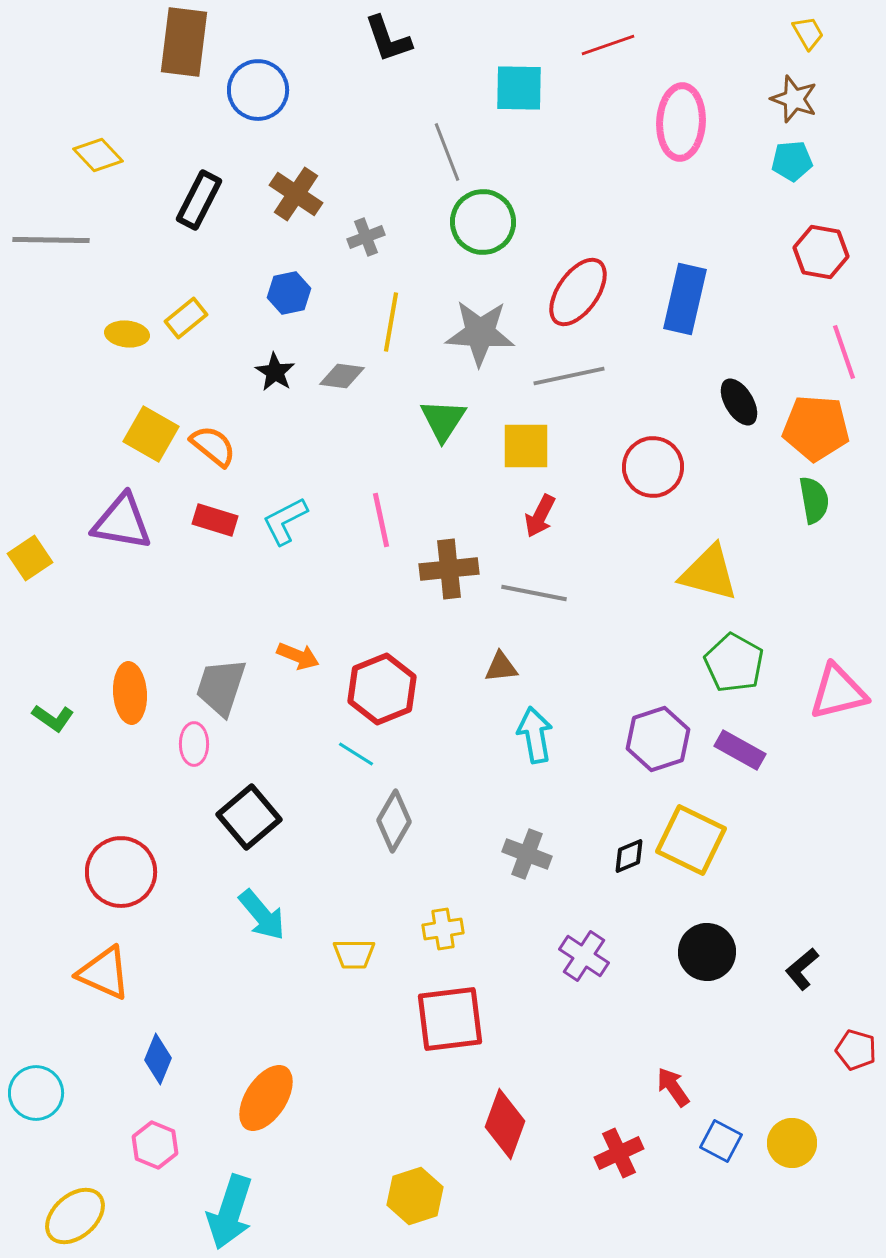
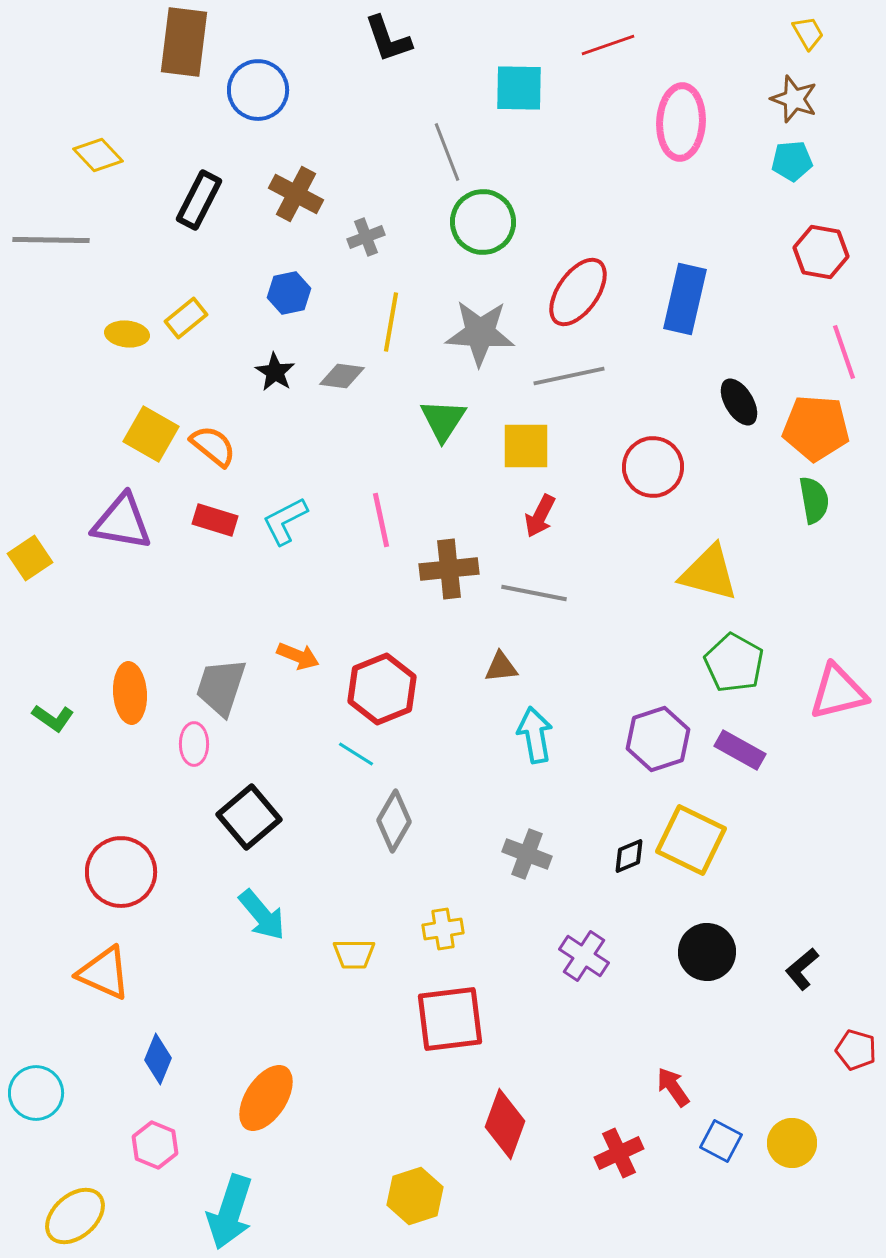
brown cross at (296, 194): rotated 6 degrees counterclockwise
